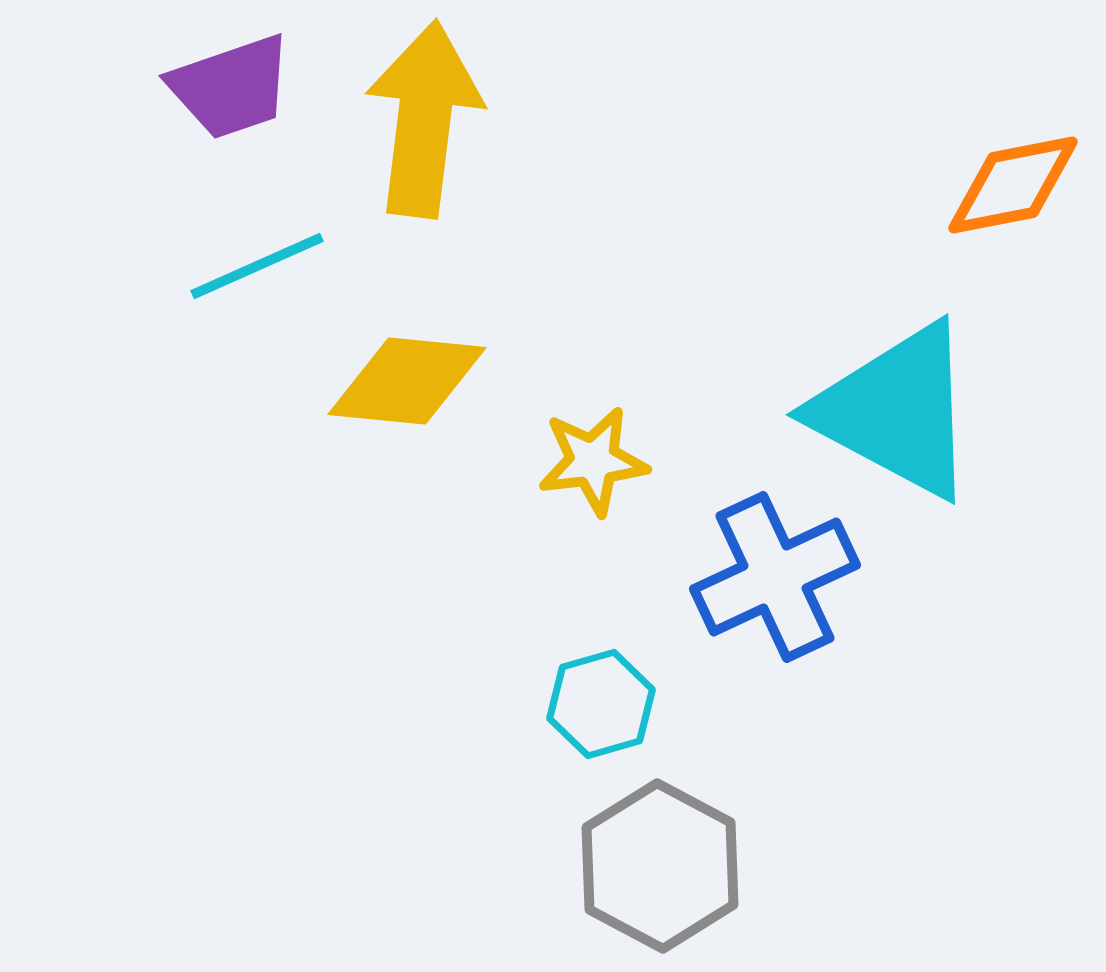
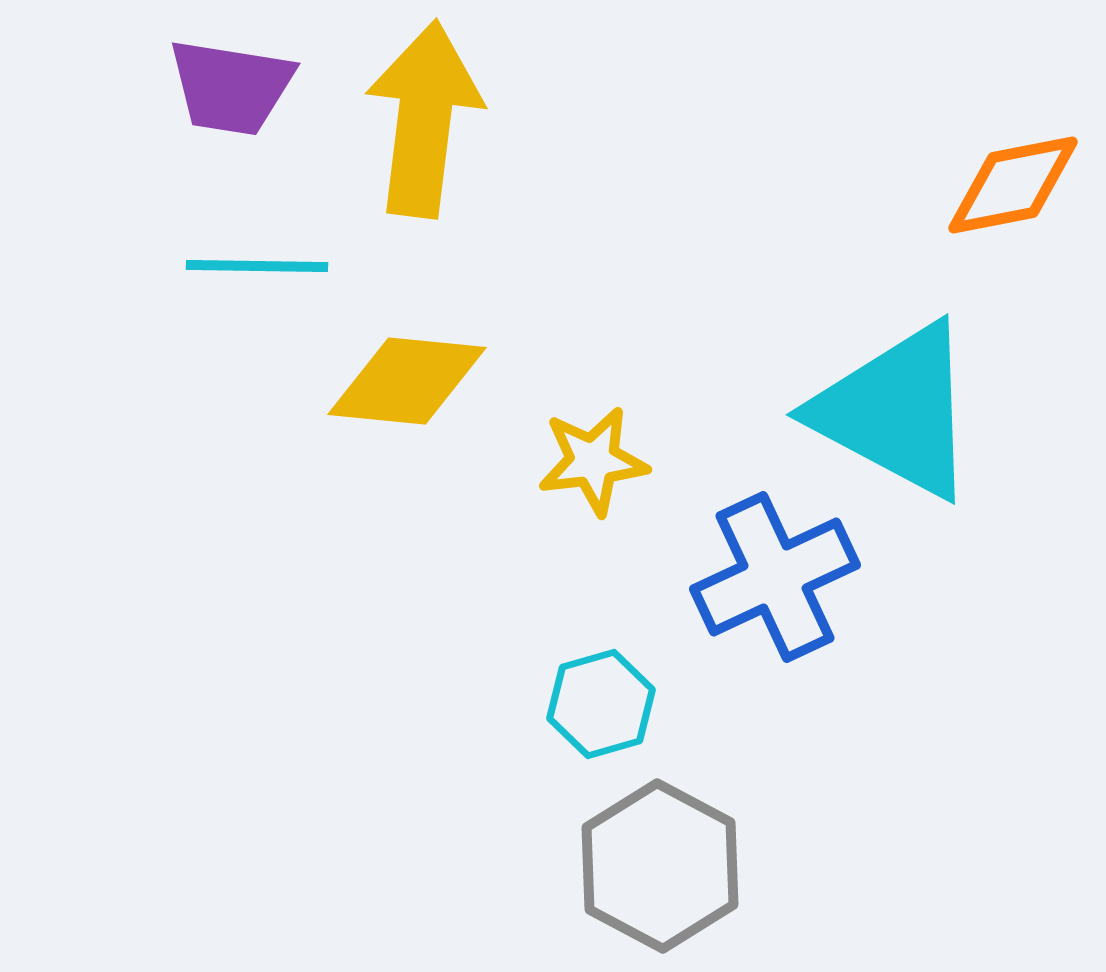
purple trapezoid: rotated 28 degrees clockwise
cyan line: rotated 25 degrees clockwise
